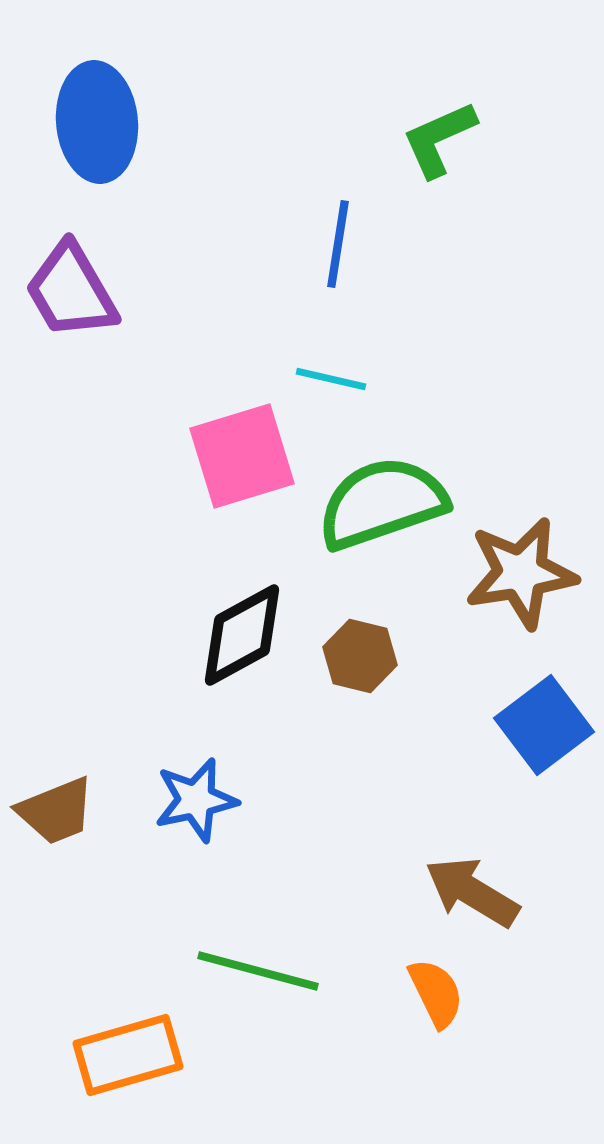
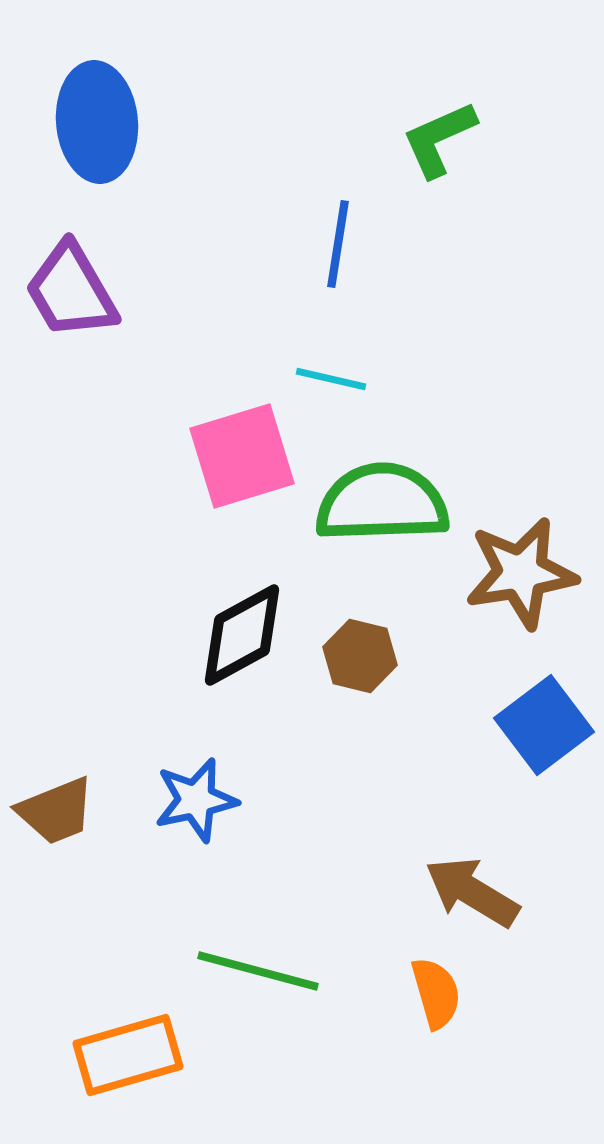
green semicircle: rotated 17 degrees clockwise
orange semicircle: rotated 10 degrees clockwise
